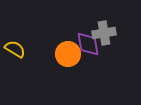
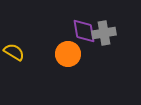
purple diamond: moved 4 px left, 13 px up
yellow semicircle: moved 1 px left, 3 px down
